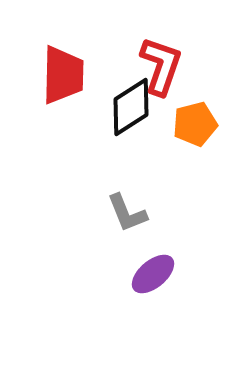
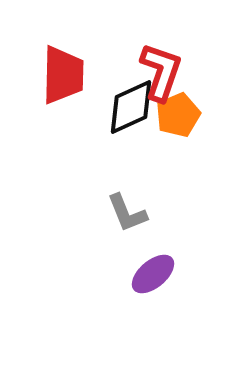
red L-shape: moved 6 px down
black diamond: rotated 8 degrees clockwise
orange pentagon: moved 17 px left, 9 px up; rotated 9 degrees counterclockwise
